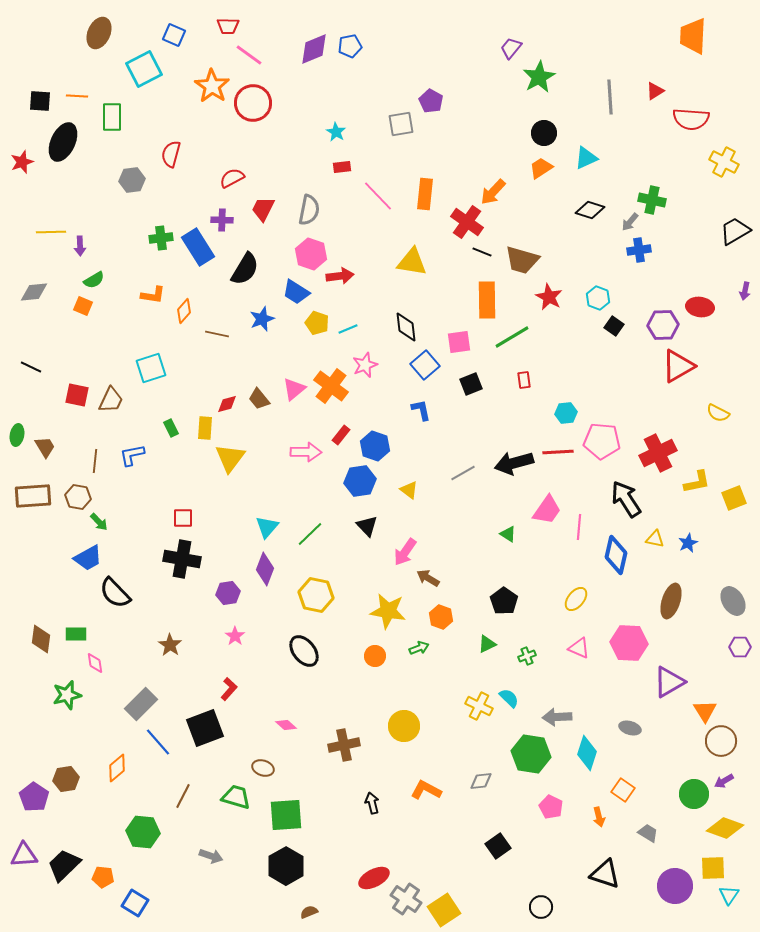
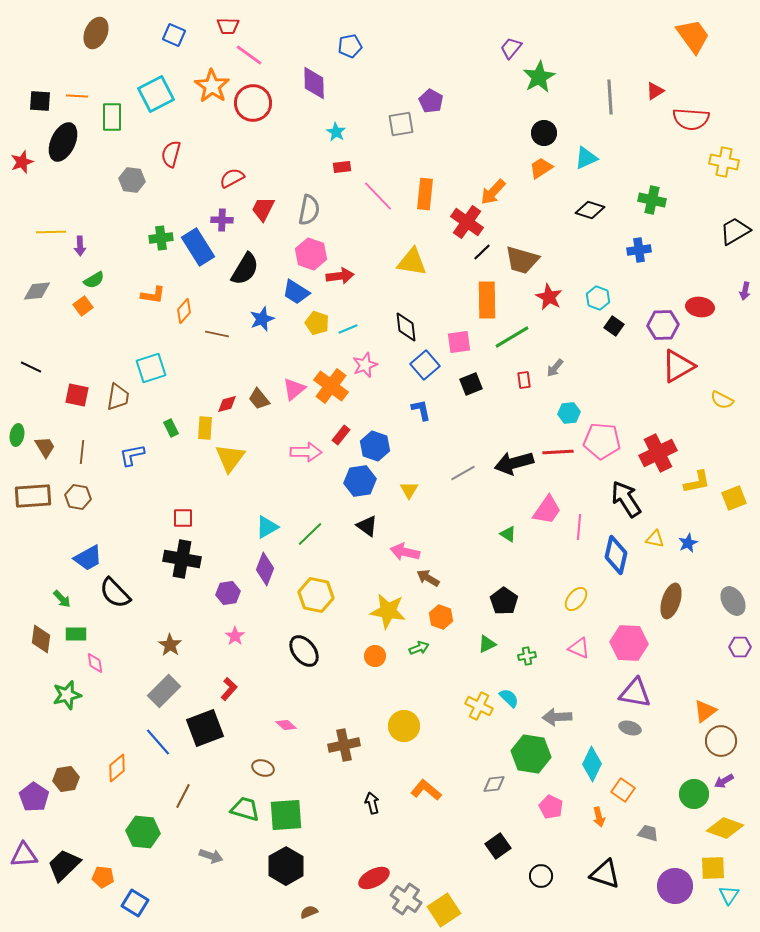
brown ellipse at (99, 33): moved 3 px left
orange trapezoid at (693, 36): rotated 141 degrees clockwise
purple diamond at (314, 49): moved 34 px down; rotated 68 degrees counterclockwise
cyan square at (144, 69): moved 12 px right, 25 px down
yellow cross at (724, 162): rotated 16 degrees counterclockwise
gray hexagon at (132, 180): rotated 15 degrees clockwise
gray arrow at (630, 222): moved 75 px left, 146 px down
black line at (482, 252): rotated 66 degrees counterclockwise
gray diamond at (34, 292): moved 3 px right, 1 px up
orange square at (83, 306): rotated 30 degrees clockwise
brown trapezoid at (111, 400): moved 7 px right, 3 px up; rotated 16 degrees counterclockwise
cyan hexagon at (566, 413): moved 3 px right
yellow semicircle at (718, 413): moved 4 px right, 13 px up
brown line at (95, 461): moved 13 px left, 9 px up
yellow triangle at (409, 490): rotated 24 degrees clockwise
green arrow at (99, 522): moved 37 px left, 77 px down
black triangle at (367, 526): rotated 10 degrees counterclockwise
cyan triangle at (267, 527): rotated 20 degrees clockwise
pink arrow at (405, 552): rotated 68 degrees clockwise
green cross at (527, 656): rotated 12 degrees clockwise
purple triangle at (669, 682): moved 34 px left, 11 px down; rotated 40 degrees clockwise
gray rectangle at (141, 704): moved 23 px right, 13 px up
orange triangle at (705, 711): rotated 25 degrees clockwise
cyan diamond at (587, 753): moved 5 px right, 11 px down; rotated 8 degrees clockwise
gray diamond at (481, 781): moved 13 px right, 3 px down
orange L-shape at (426, 790): rotated 12 degrees clockwise
green trapezoid at (236, 797): moved 9 px right, 12 px down
gray trapezoid at (648, 833): rotated 15 degrees counterclockwise
black circle at (541, 907): moved 31 px up
